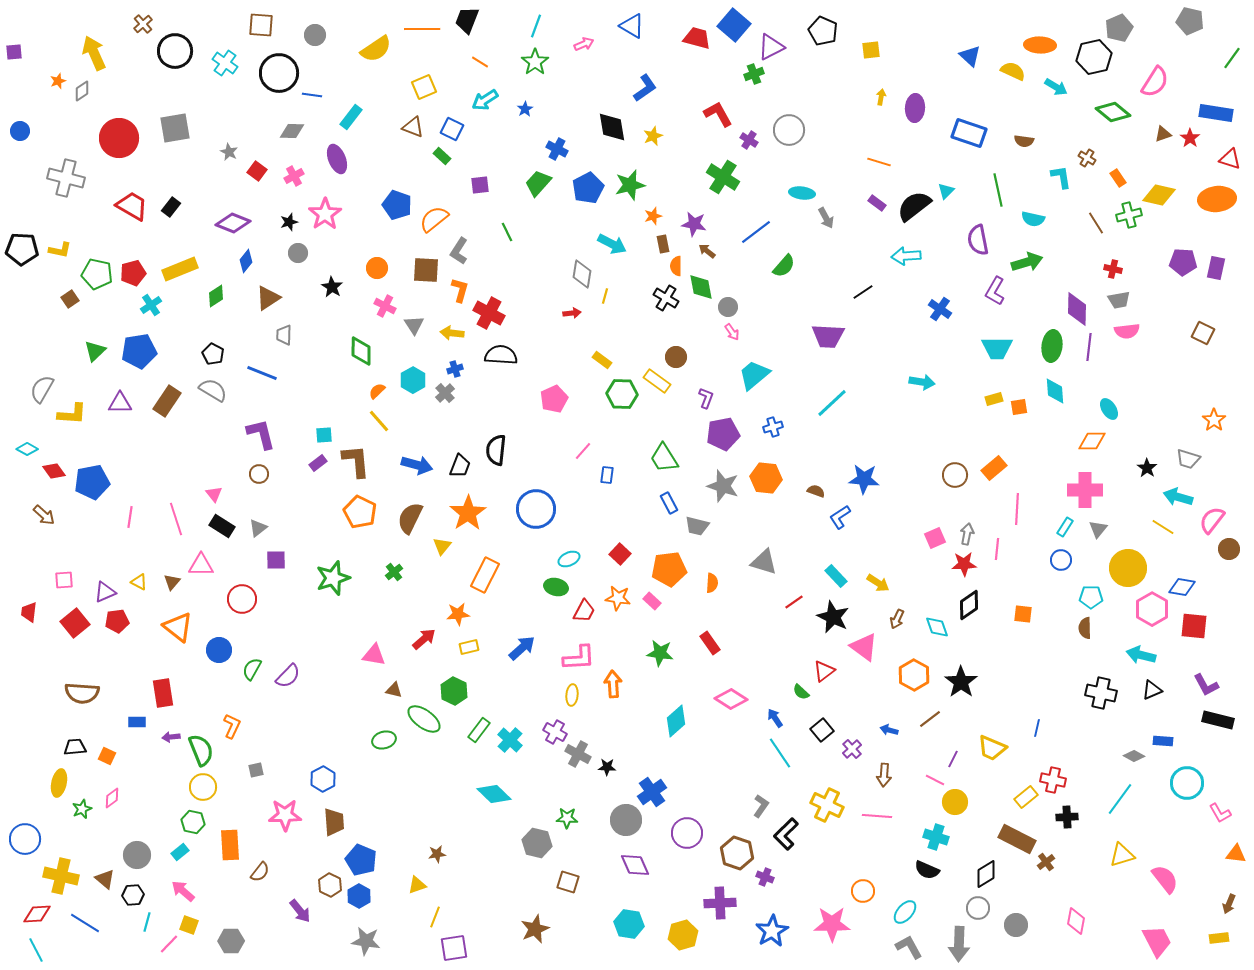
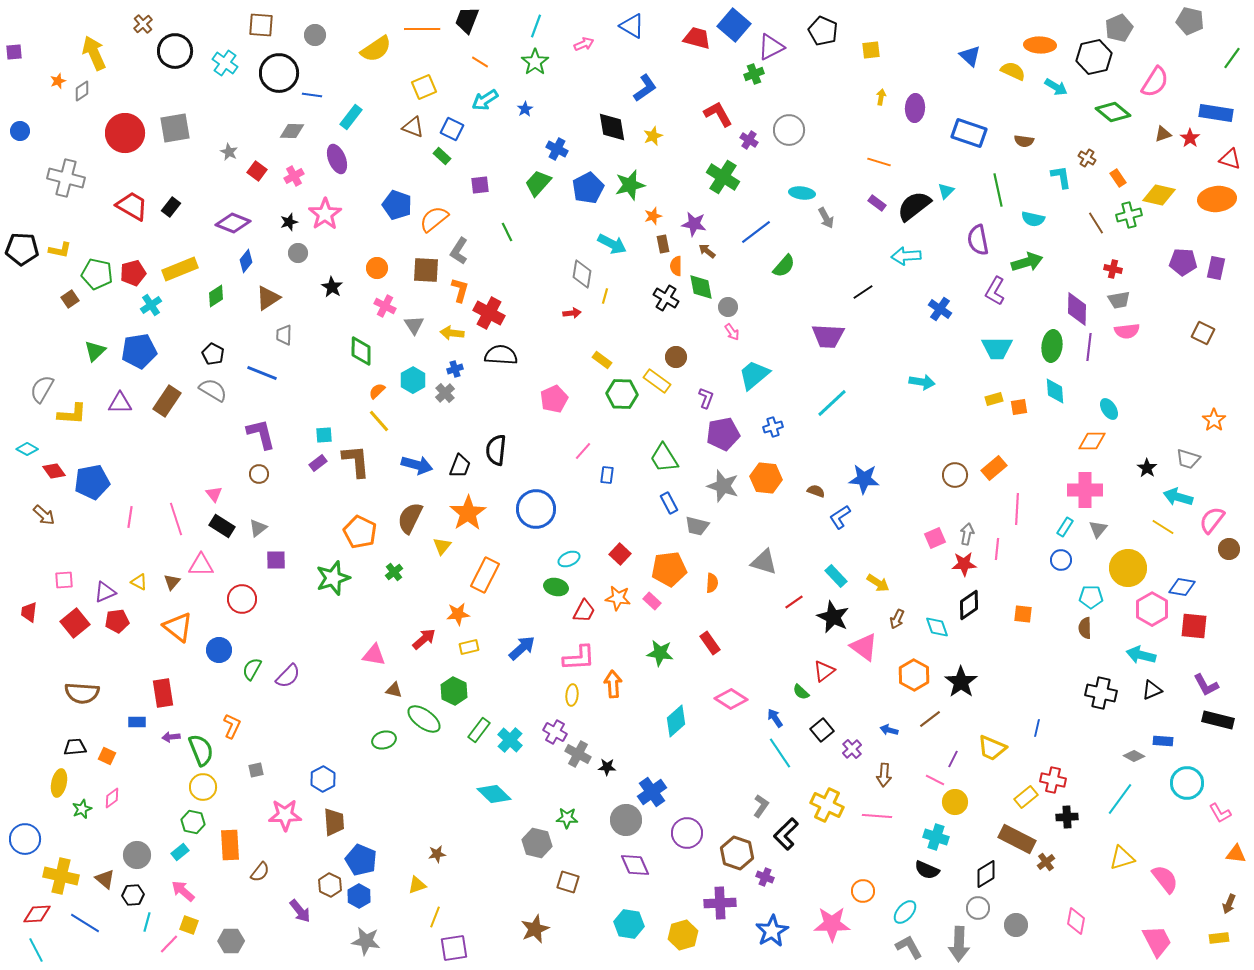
red circle at (119, 138): moved 6 px right, 5 px up
orange pentagon at (360, 512): moved 20 px down
yellow triangle at (1122, 855): moved 3 px down
